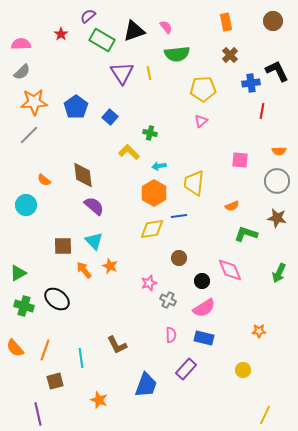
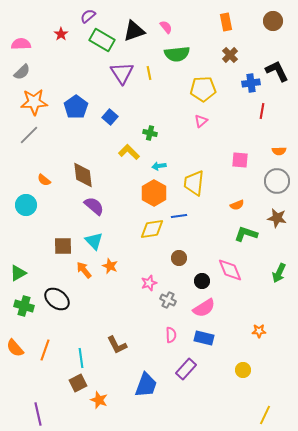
orange semicircle at (232, 206): moved 5 px right, 1 px up
brown square at (55, 381): moved 23 px right, 2 px down; rotated 12 degrees counterclockwise
